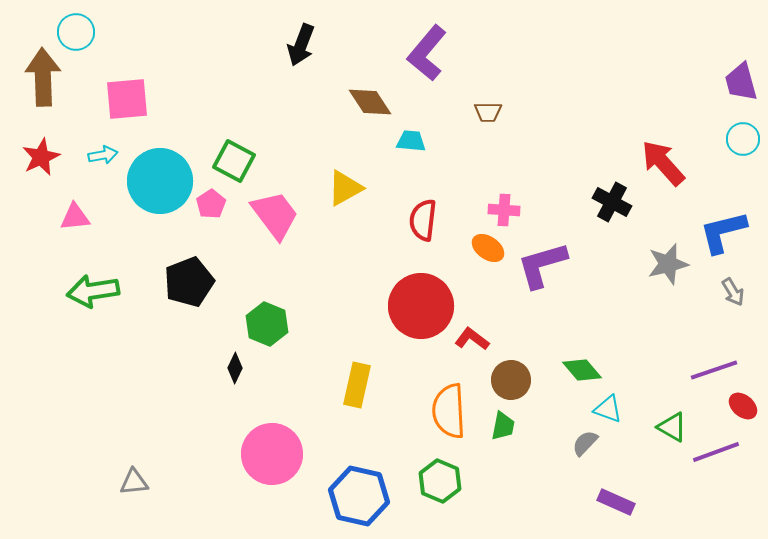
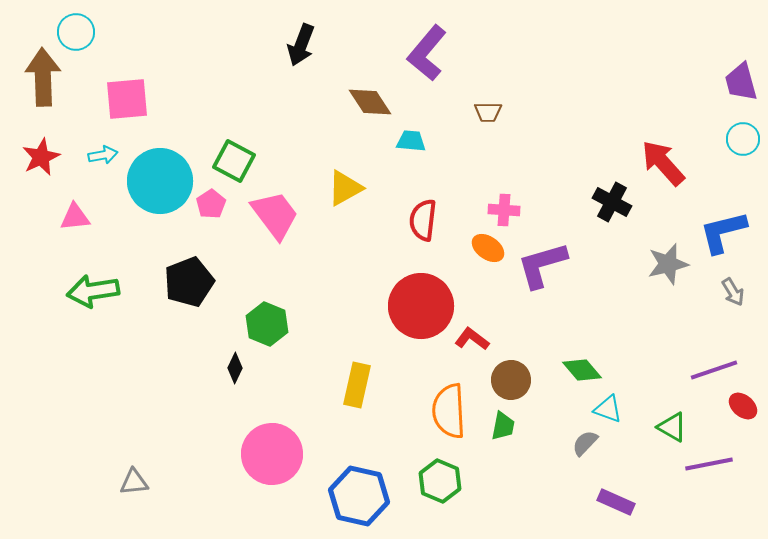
purple line at (716, 452): moved 7 px left, 12 px down; rotated 9 degrees clockwise
